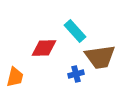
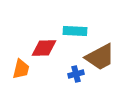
cyan rectangle: rotated 45 degrees counterclockwise
brown trapezoid: rotated 20 degrees counterclockwise
orange trapezoid: moved 6 px right, 8 px up
